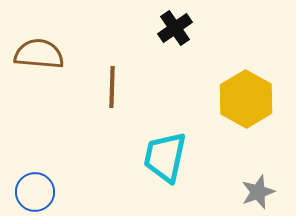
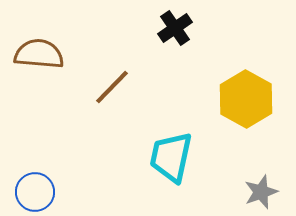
brown line: rotated 42 degrees clockwise
cyan trapezoid: moved 6 px right
gray star: moved 3 px right
